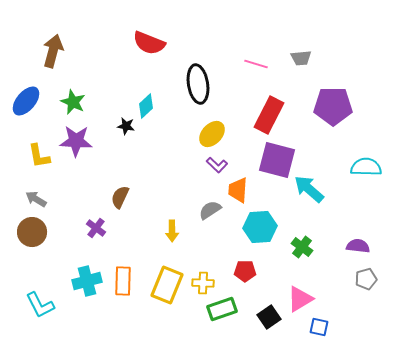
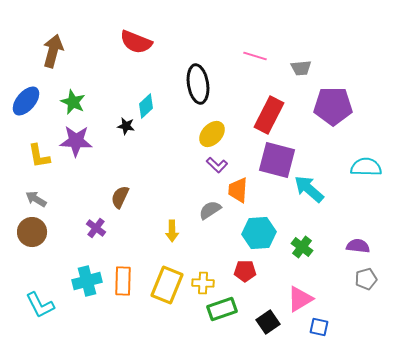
red semicircle: moved 13 px left, 1 px up
gray trapezoid: moved 10 px down
pink line: moved 1 px left, 8 px up
cyan hexagon: moved 1 px left, 6 px down
black square: moved 1 px left, 5 px down
